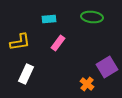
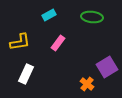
cyan rectangle: moved 4 px up; rotated 24 degrees counterclockwise
